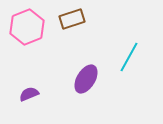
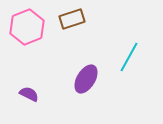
purple semicircle: rotated 48 degrees clockwise
